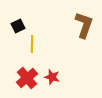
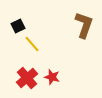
yellow line: rotated 42 degrees counterclockwise
